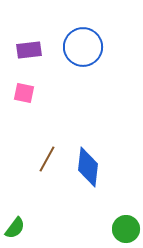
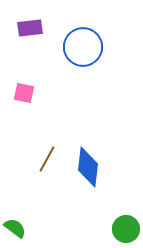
purple rectangle: moved 1 px right, 22 px up
green semicircle: rotated 90 degrees counterclockwise
